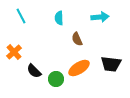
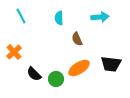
black semicircle: moved 3 px down
